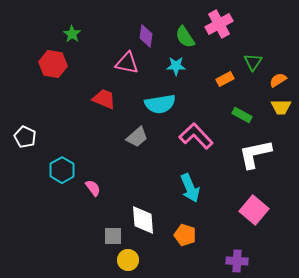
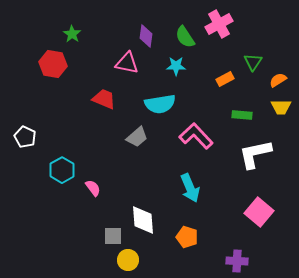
green rectangle: rotated 24 degrees counterclockwise
pink square: moved 5 px right, 2 px down
orange pentagon: moved 2 px right, 2 px down
